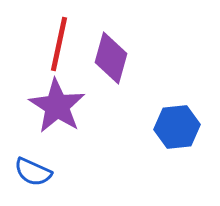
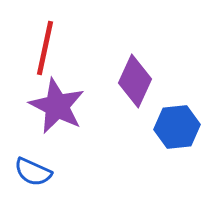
red line: moved 14 px left, 4 px down
purple diamond: moved 24 px right, 23 px down; rotated 9 degrees clockwise
purple star: rotated 6 degrees counterclockwise
